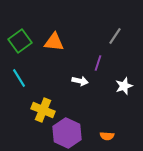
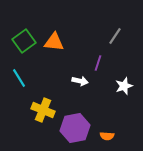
green square: moved 4 px right
purple hexagon: moved 8 px right, 5 px up; rotated 24 degrees clockwise
